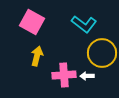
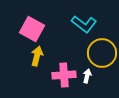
pink square: moved 7 px down
white arrow: rotated 104 degrees clockwise
